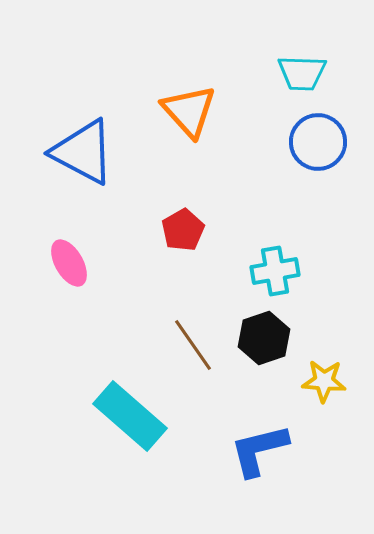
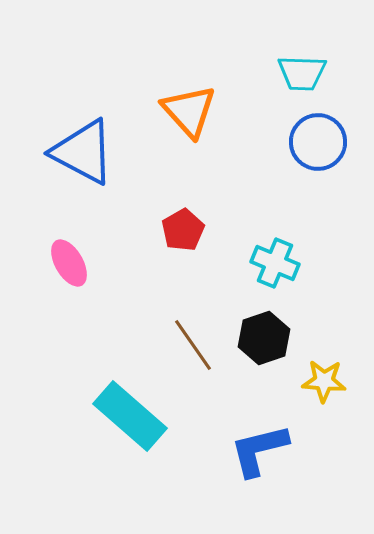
cyan cross: moved 8 px up; rotated 33 degrees clockwise
